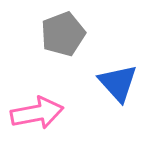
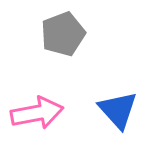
blue triangle: moved 27 px down
